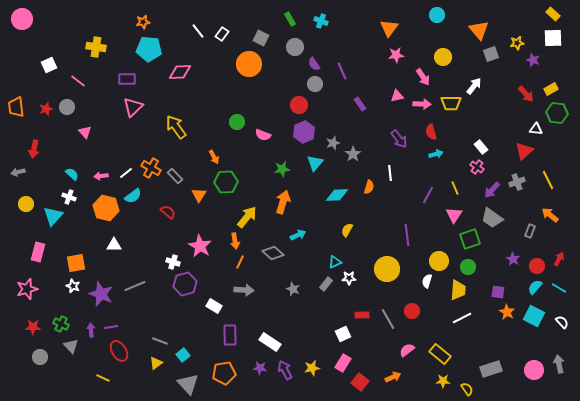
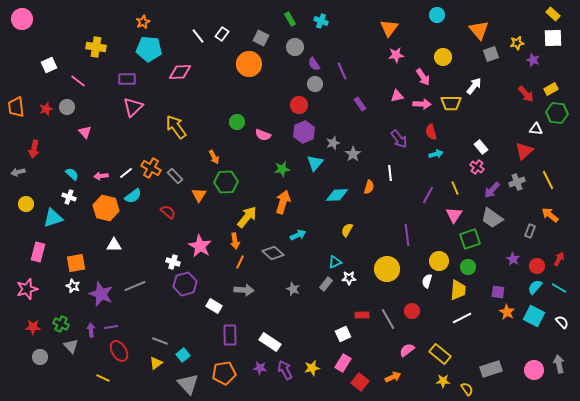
orange star at (143, 22): rotated 16 degrees counterclockwise
white line at (198, 31): moved 5 px down
cyan triangle at (53, 216): moved 2 px down; rotated 30 degrees clockwise
